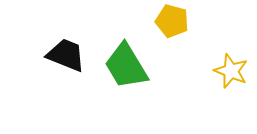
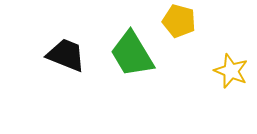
yellow pentagon: moved 7 px right
green trapezoid: moved 6 px right, 12 px up
